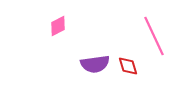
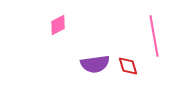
pink diamond: moved 1 px up
pink line: rotated 15 degrees clockwise
